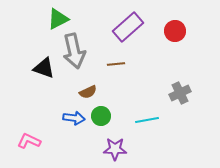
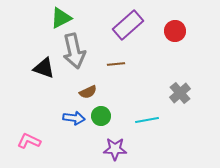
green triangle: moved 3 px right, 1 px up
purple rectangle: moved 2 px up
gray cross: rotated 15 degrees counterclockwise
